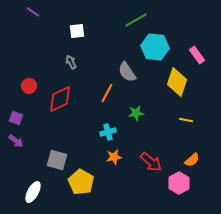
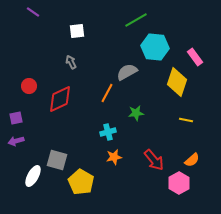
pink rectangle: moved 2 px left, 2 px down
gray semicircle: rotated 95 degrees clockwise
purple square: rotated 32 degrees counterclockwise
purple arrow: rotated 126 degrees clockwise
red arrow: moved 3 px right, 2 px up; rotated 10 degrees clockwise
white ellipse: moved 16 px up
